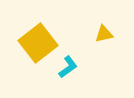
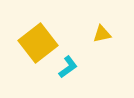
yellow triangle: moved 2 px left
